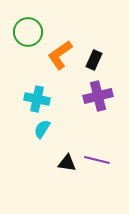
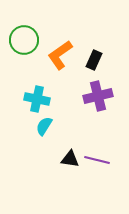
green circle: moved 4 px left, 8 px down
cyan semicircle: moved 2 px right, 3 px up
black triangle: moved 3 px right, 4 px up
